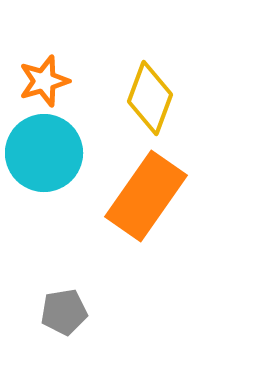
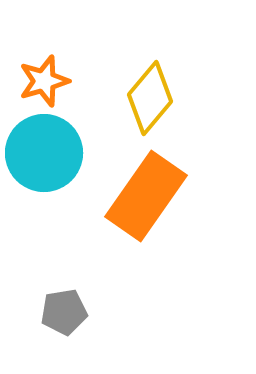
yellow diamond: rotated 20 degrees clockwise
